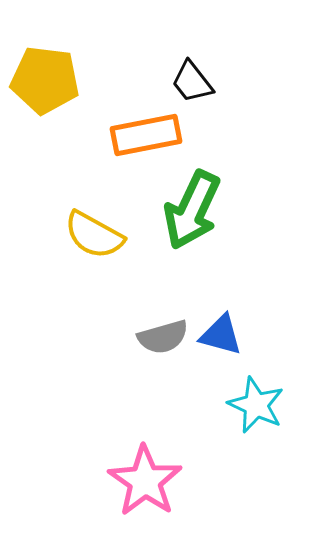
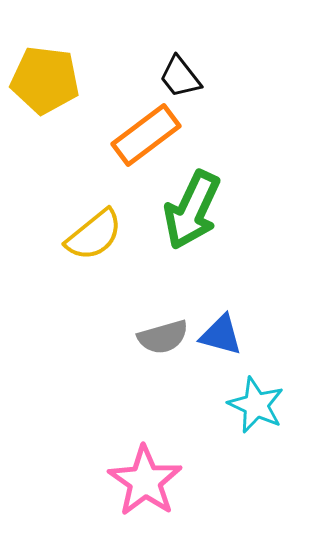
black trapezoid: moved 12 px left, 5 px up
orange rectangle: rotated 26 degrees counterclockwise
yellow semicircle: rotated 68 degrees counterclockwise
